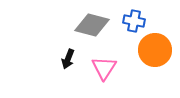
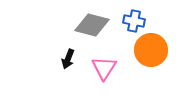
orange circle: moved 4 px left
